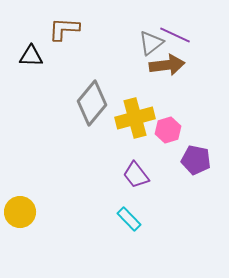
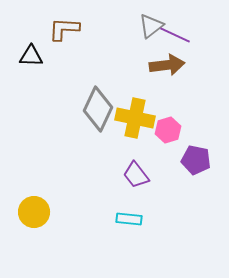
gray triangle: moved 17 px up
gray diamond: moved 6 px right, 6 px down; rotated 15 degrees counterclockwise
yellow cross: rotated 27 degrees clockwise
yellow circle: moved 14 px right
cyan rectangle: rotated 40 degrees counterclockwise
